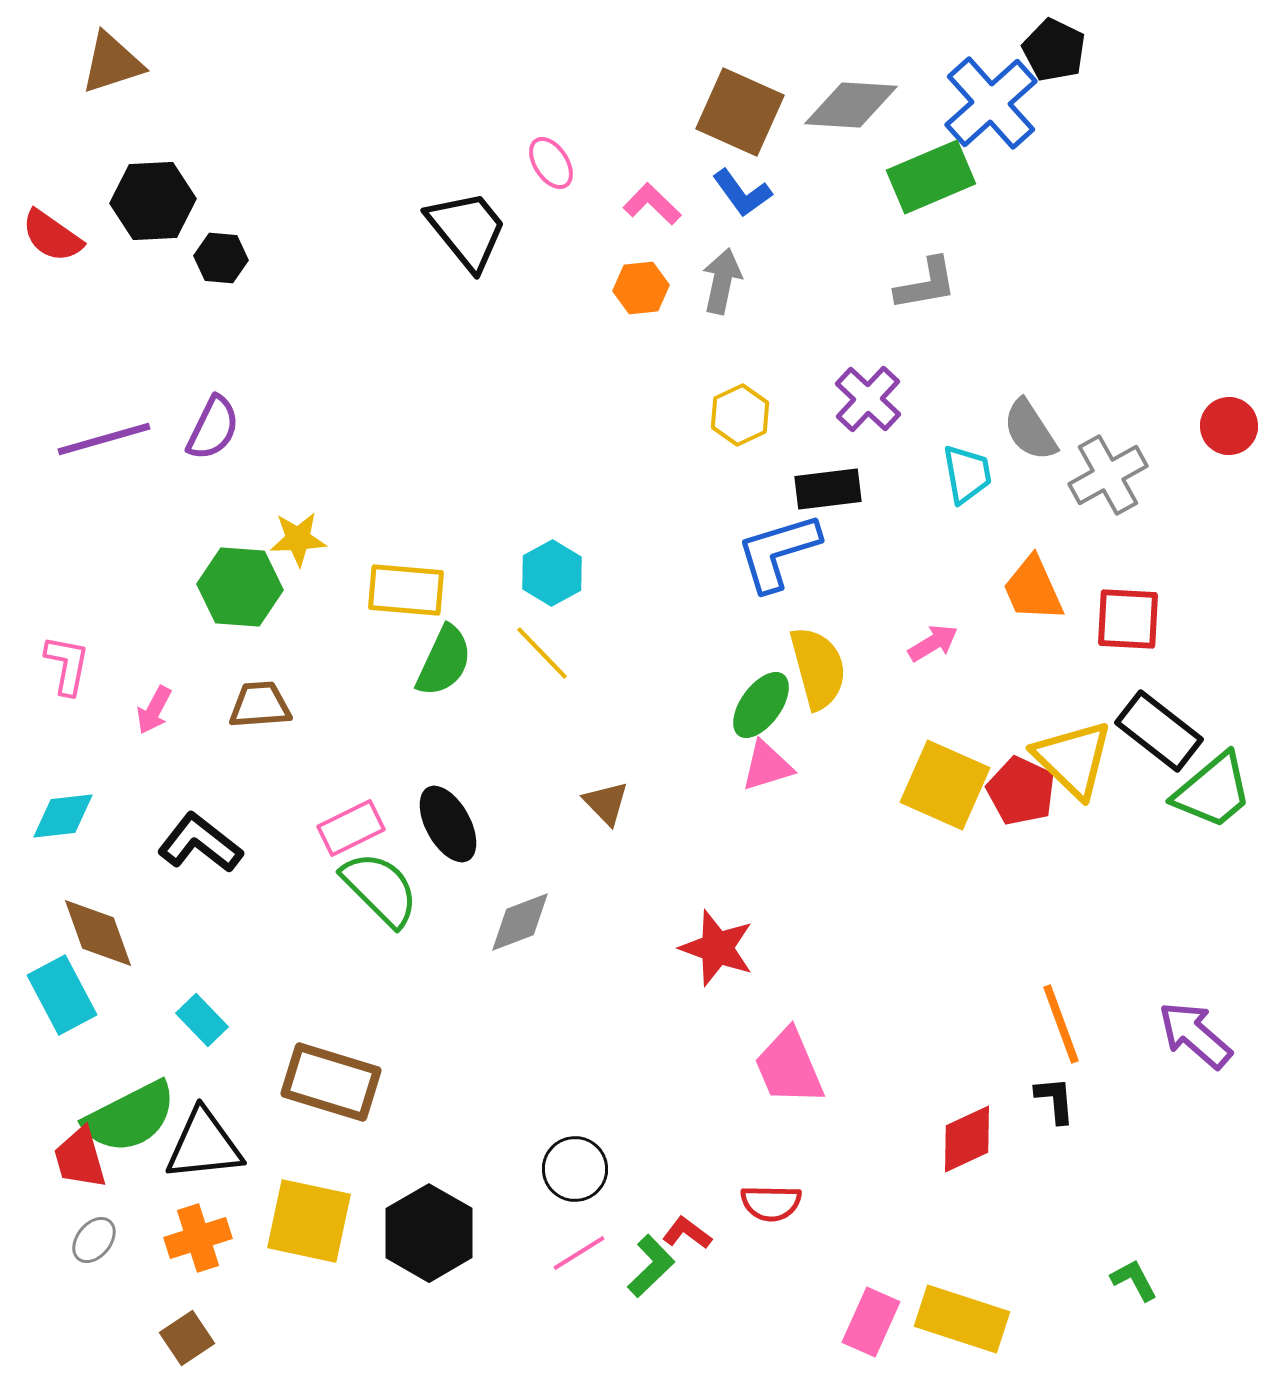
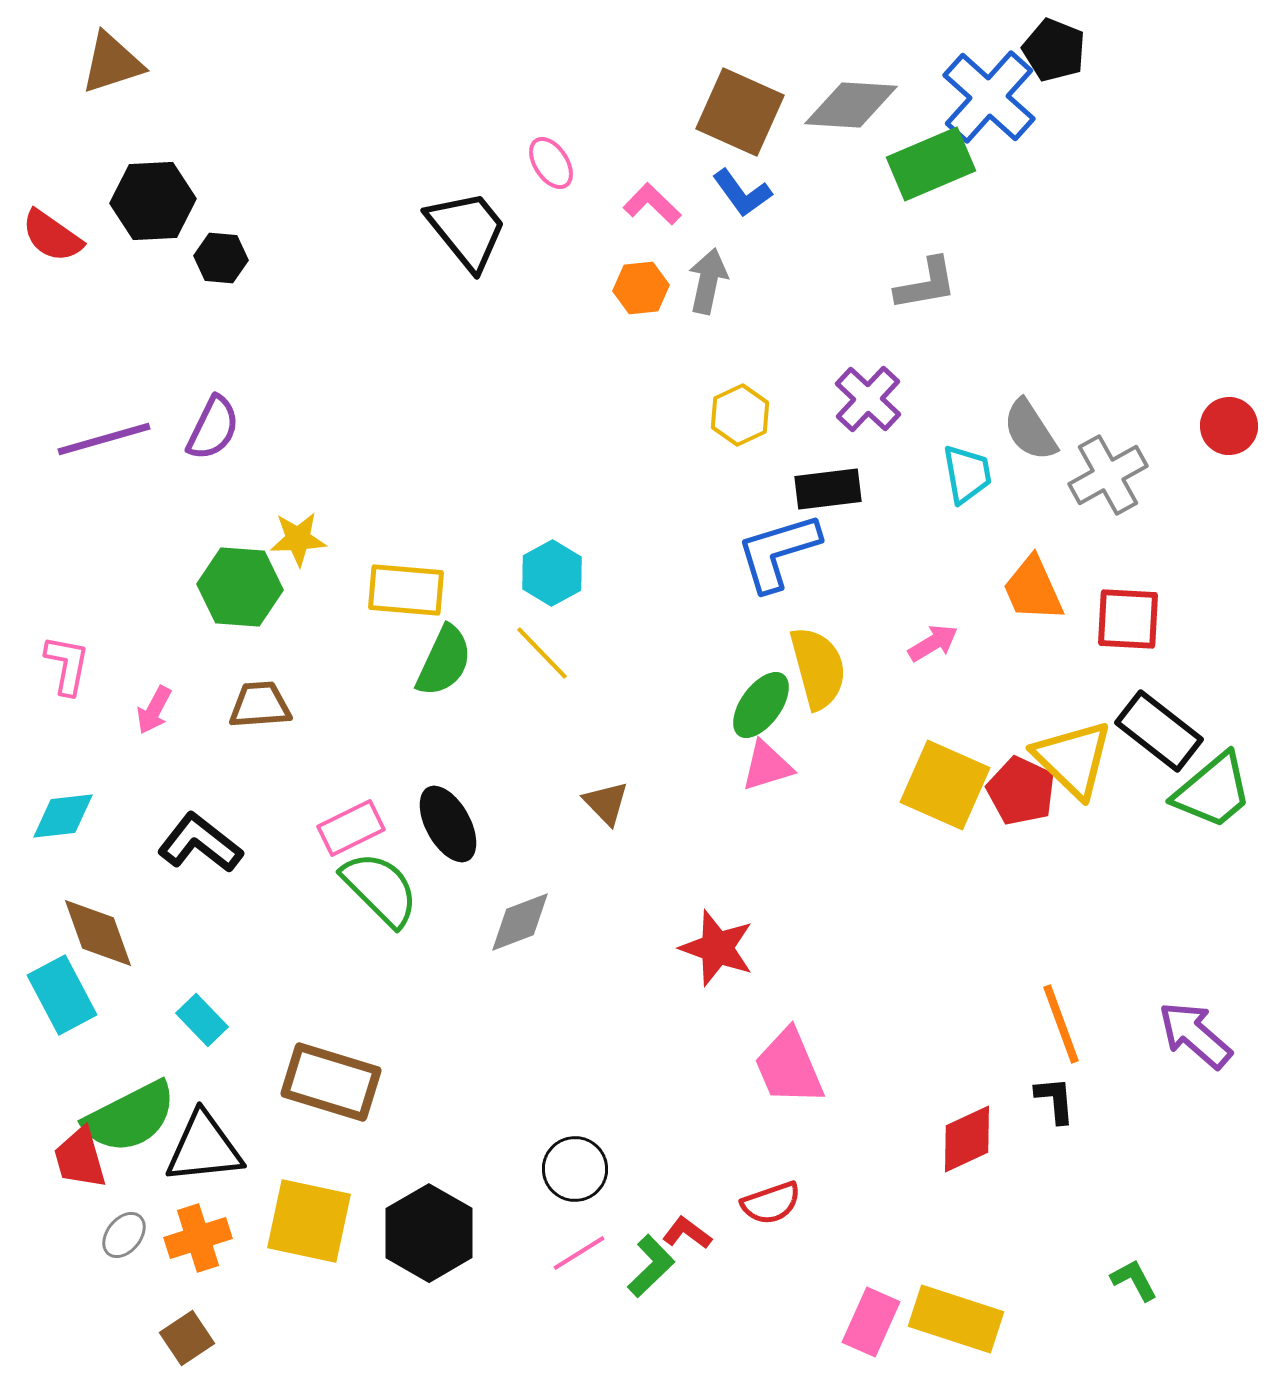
black pentagon at (1054, 50): rotated 4 degrees counterclockwise
blue cross at (991, 103): moved 2 px left, 6 px up; rotated 6 degrees counterclockwise
green rectangle at (931, 177): moved 13 px up
gray arrow at (722, 281): moved 14 px left
black triangle at (204, 1145): moved 3 px down
red semicircle at (771, 1203): rotated 20 degrees counterclockwise
gray ellipse at (94, 1240): moved 30 px right, 5 px up
yellow rectangle at (962, 1319): moved 6 px left
